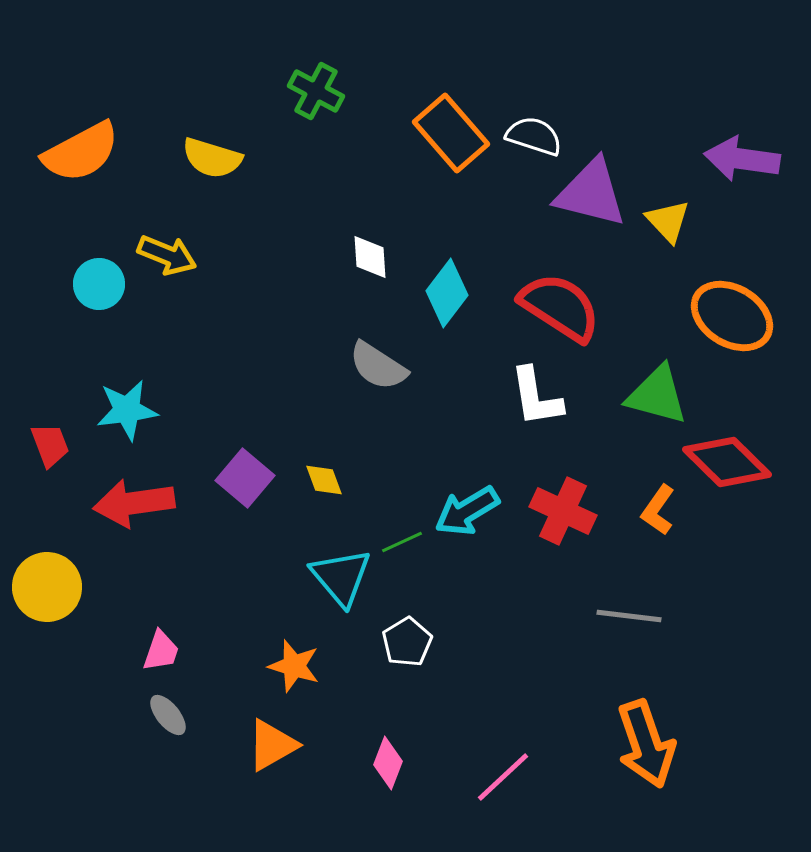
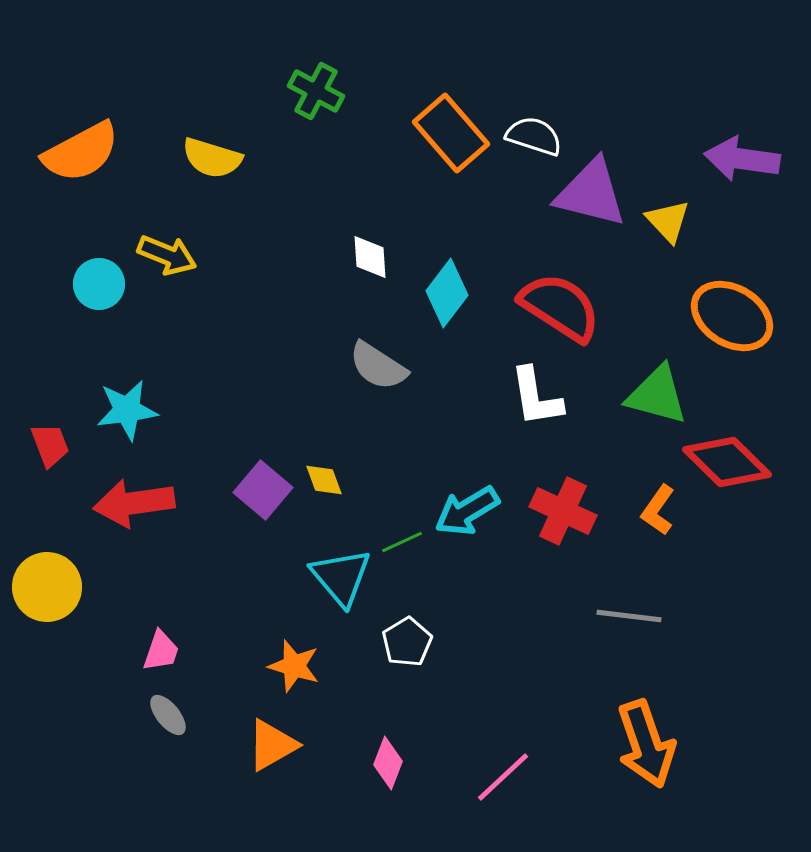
purple square: moved 18 px right, 12 px down
